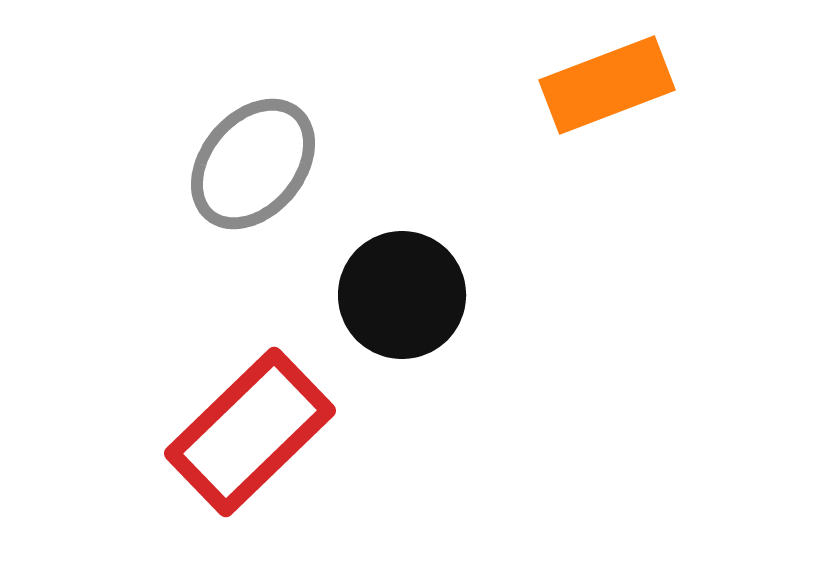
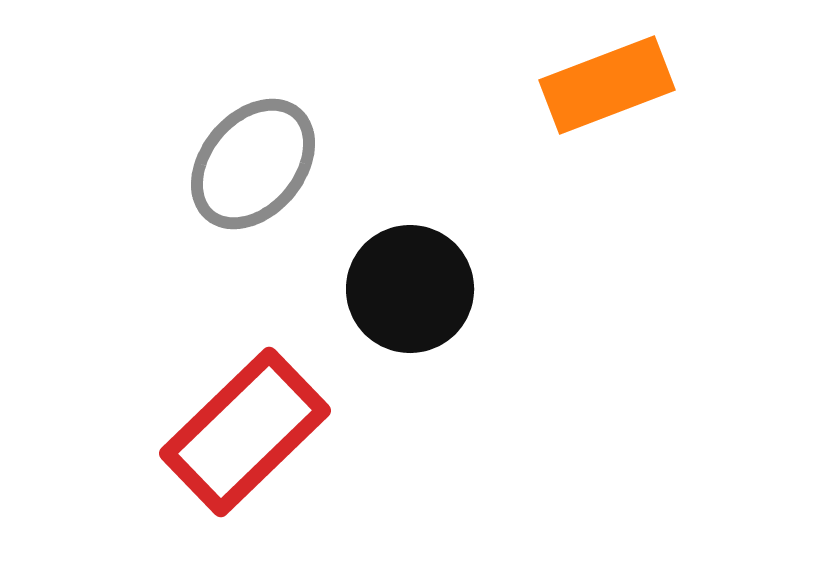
black circle: moved 8 px right, 6 px up
red rectangle: moved 5 px left
